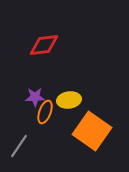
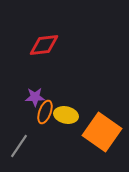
yellow ellipse: moved 3 px left, 15 px down; rotated 20 degrees clockwise
orange square: moved 10 px right, 1 px down
